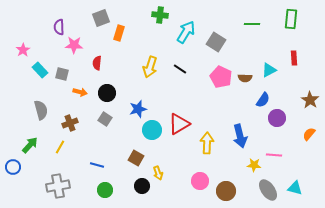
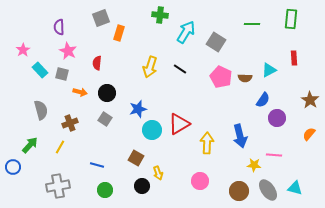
pink star at (74, 45): moved 6 px left, 6 px down; rotated 24 degrees clockwise
brown circle at (226, 191): moved 13 px right
